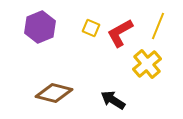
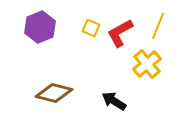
black arrow: moved 1 px right, 1 px down
